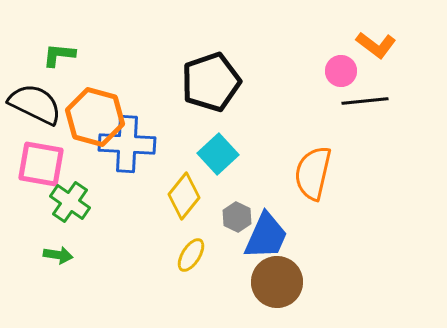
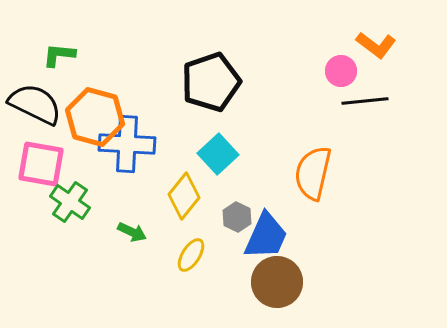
green arrow: moved 74 px right, 23 px up; rotated 16 degrees clockwise
